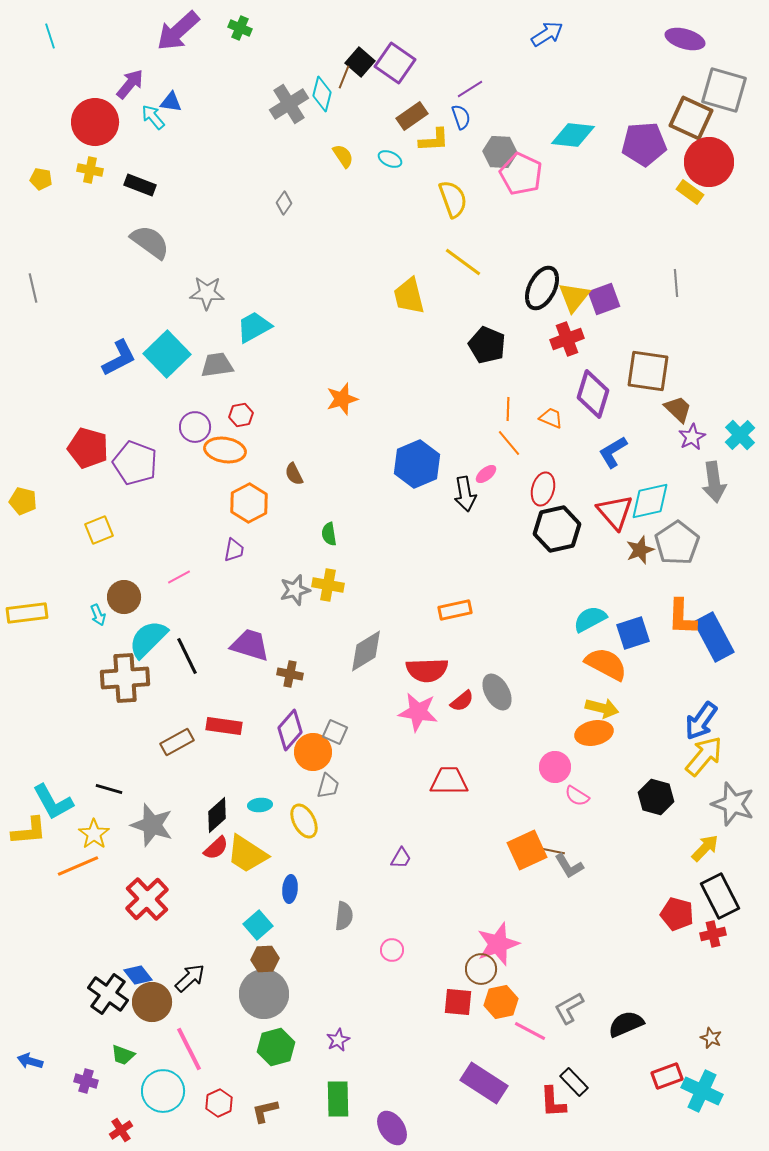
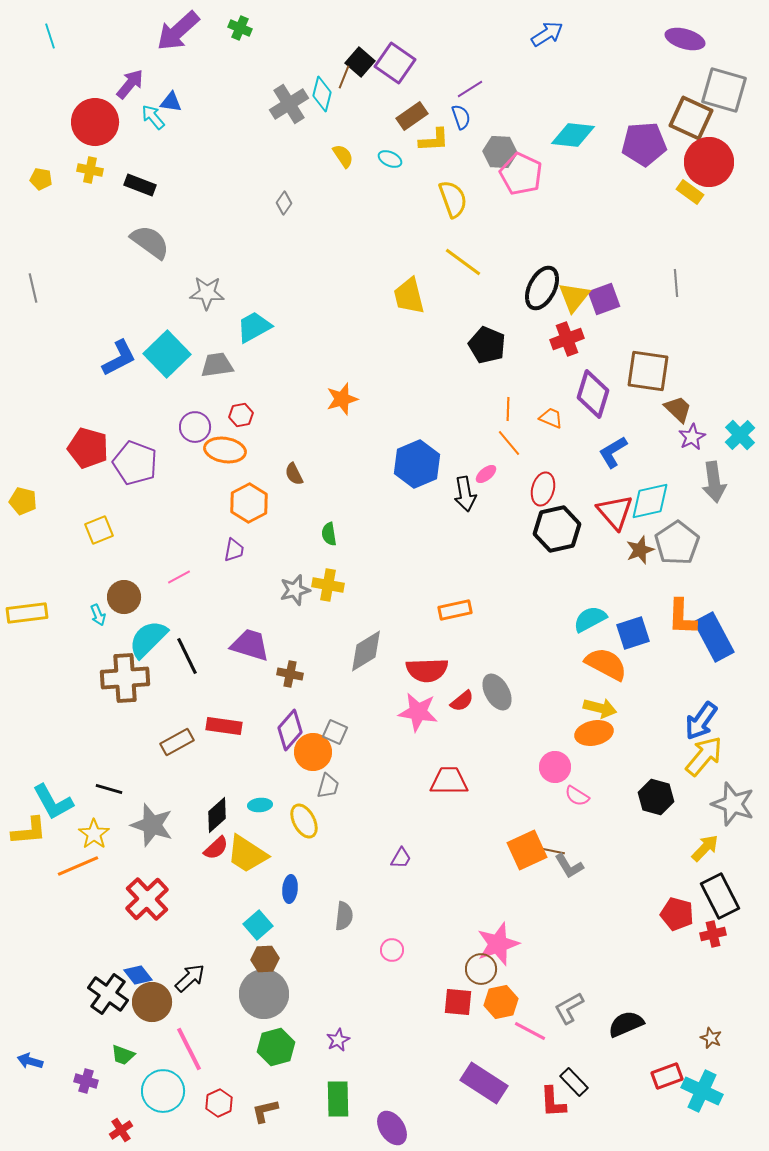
yellow arrow at (602, 708): moved 2 px left
